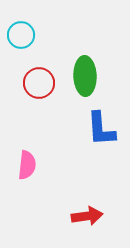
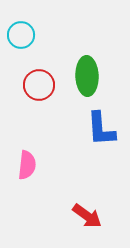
green ellipse: moved 2 px right
red circle: moved 2 px down
red arrow: rotated 44 degrees clockwise
